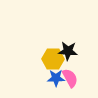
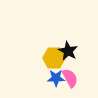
black star: rotated 24 degrees clockwise
yellow hexagon: moved 1 px right, 1 px up
